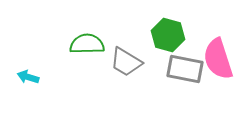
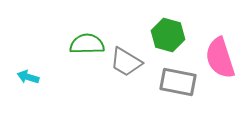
pink semicircle: moved 2 px right, 1 px up
gray rectangle: moved 7 px left, 13 px down
